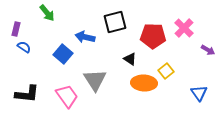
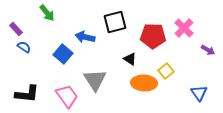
purple rectangle: rotated 56 degrees counterclockwise
